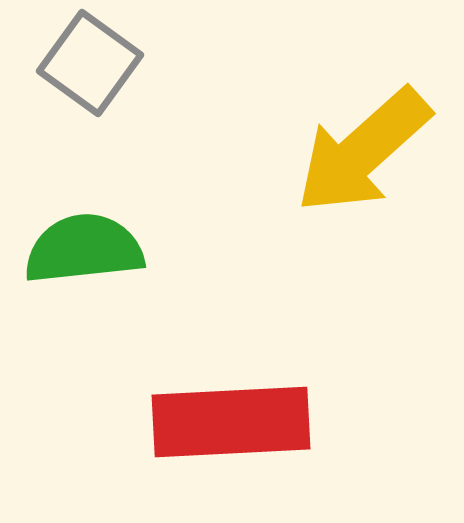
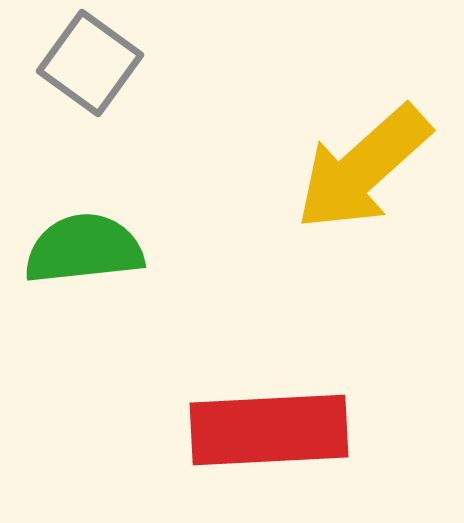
yellow arrow: moved 17 px down
red rectangle: moved 38 px right, 8 px down
